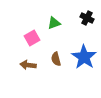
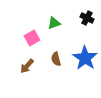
blue star: moved 1 px right, 1 px down
brown arrow: moved 1 px left, 1 px down; rotated 56 degrees counterclockwise
